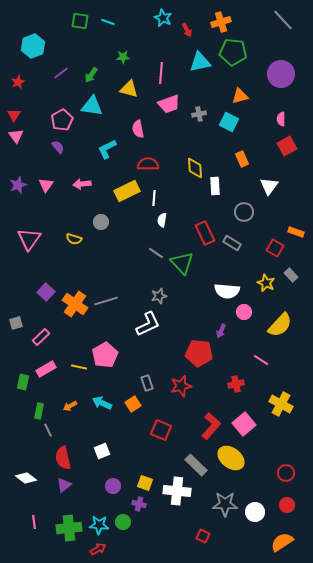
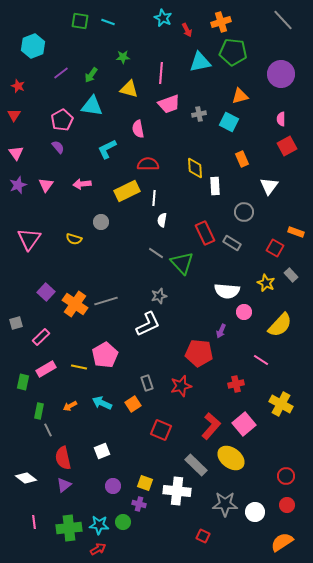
red star at (18, 82): moved 4 px down; rotated 24 degrees counterclockwise
pink triangle at (16, 136): moved 17 px down
red circle at (286, 473): moved 3 px down
